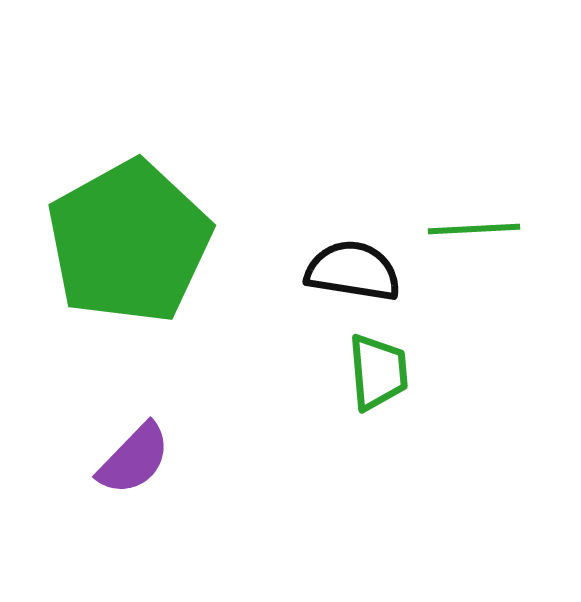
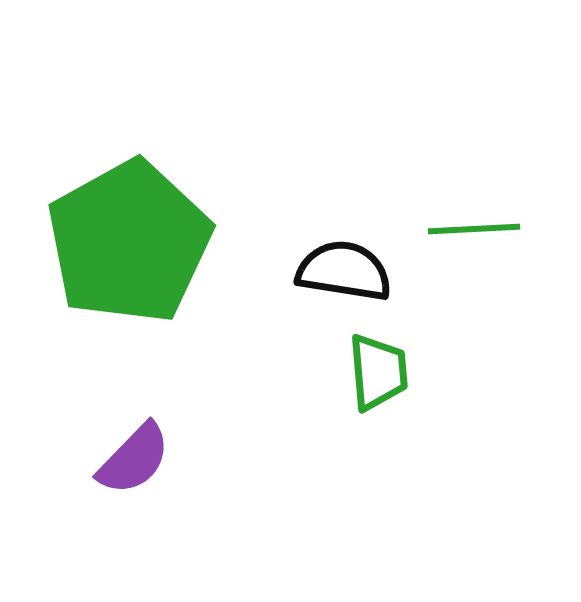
black semicircle: moved 9 px left
